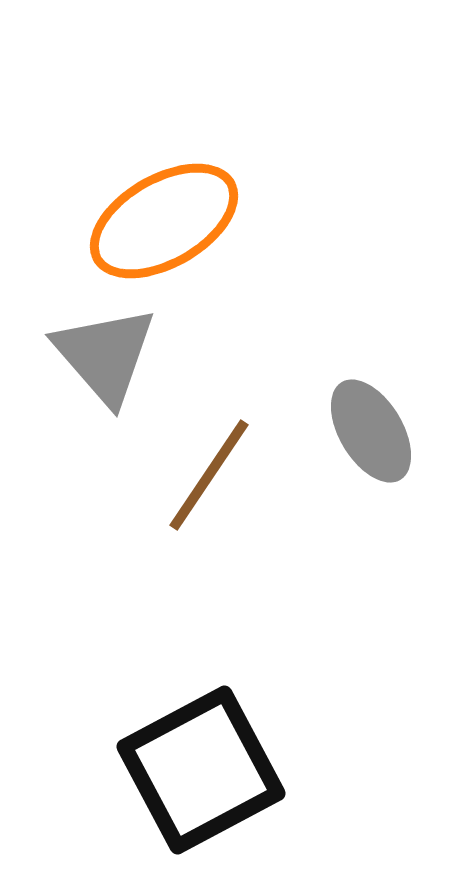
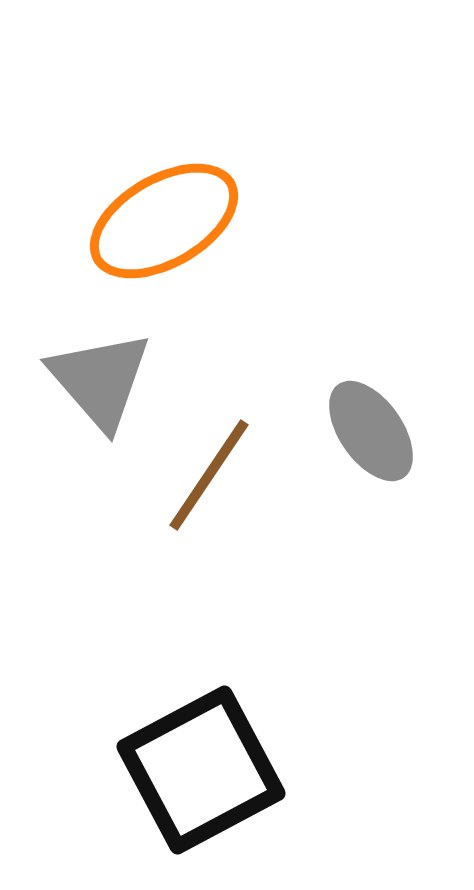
gray triangle: moved 5 px left, 25 px down
gray ellipse: rotated 4 degrees counterclockwise
